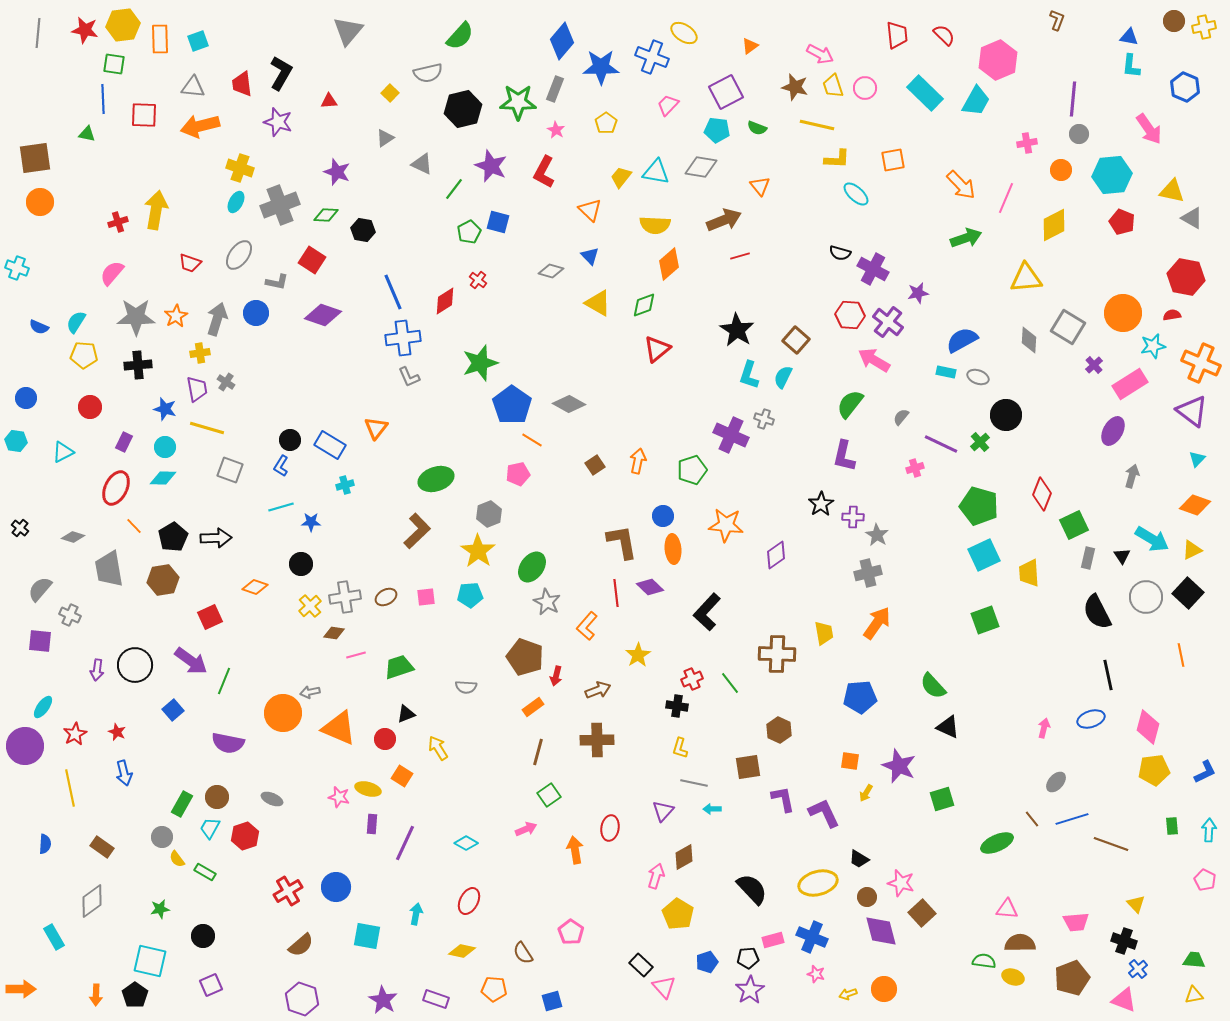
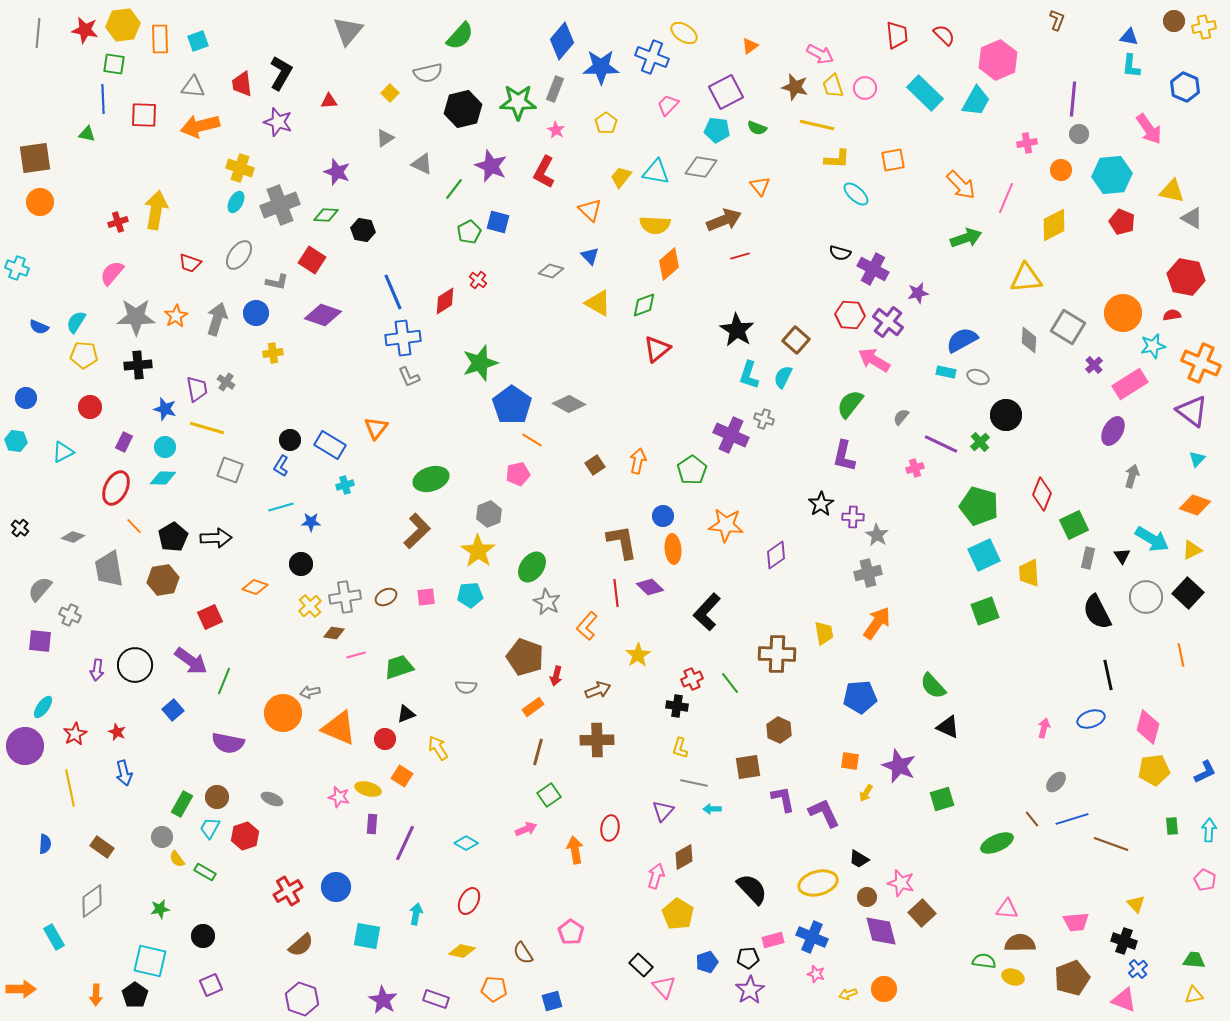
yellow cross at (200, 353): moved 73 px right
green pentagon at (692, 470): rotated 16 degrees counterclockwise
green ellipse at (436, 479): moved 5 px left
green square at (985, 620): moved 9 px up
